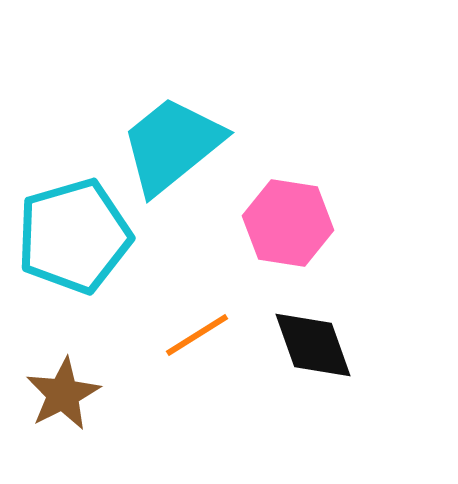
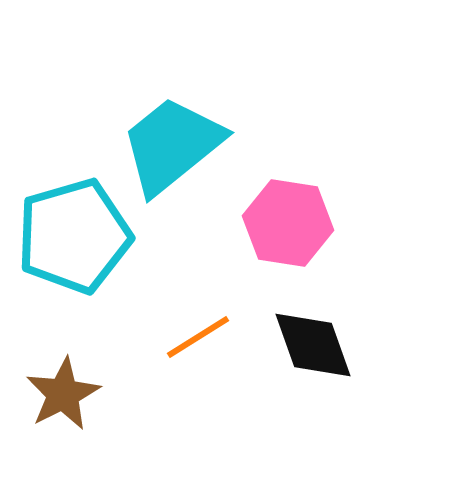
orange line: moved 1 px right, 2 px down
